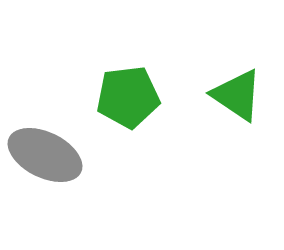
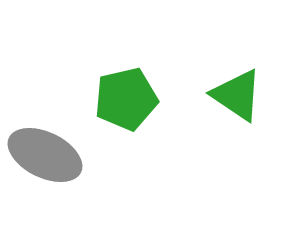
green pentagon: moved 2 px left, 2 px down; rotated 6 degrees counterclockwise
